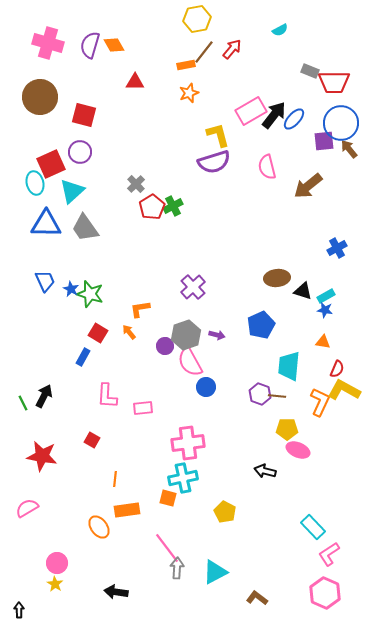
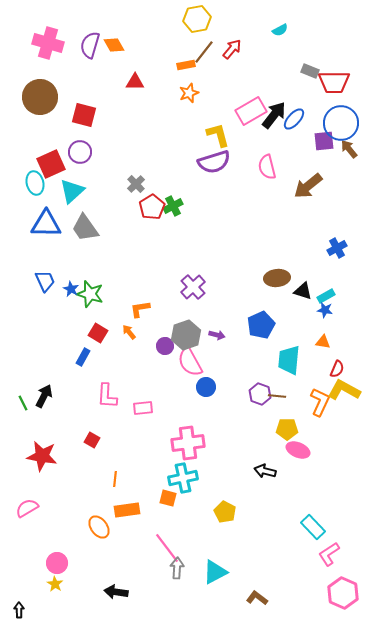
cyan trapezoid at (289, 366): moved 6 px up
pink hexagon at (325, 593): moved 18 px right
